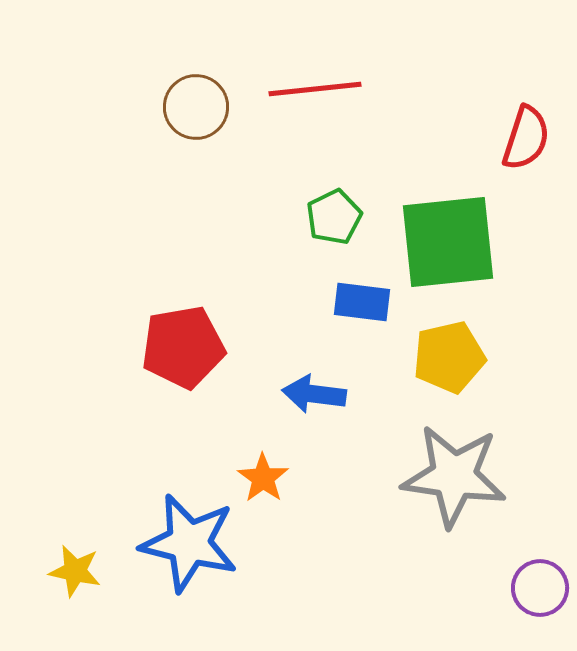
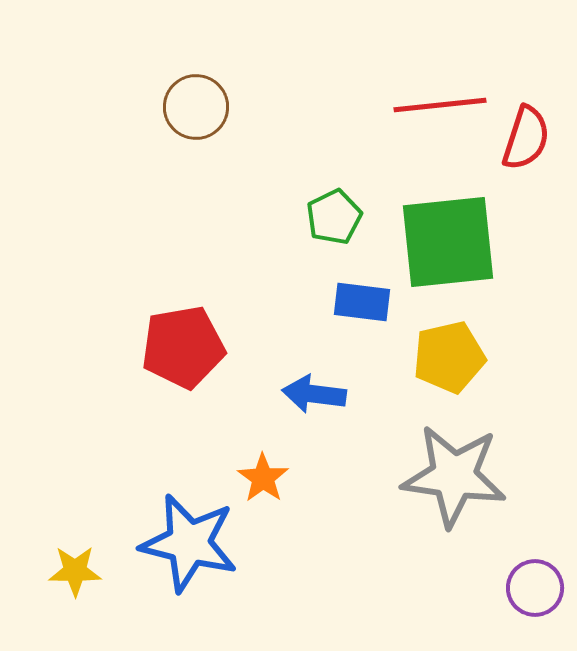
red line: moved 125 px right, 16 px down
yellow star: rotated 12 degrees counterclockwise
purple circle: moved 5 px left
